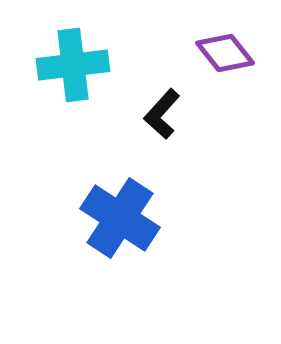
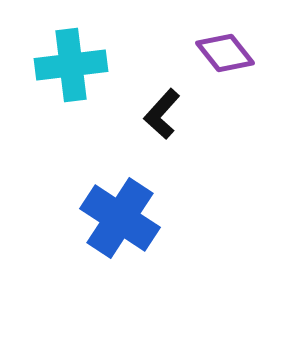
cyan cross: moved 2 px left
